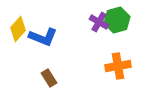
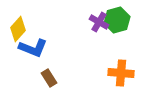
blue L-shape: moved 10 px left, 11 px down
orange cross: moved 3 px right, 7 px down; rotated 15 degrees clockwise
